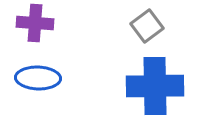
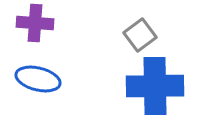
gray square: moved 7 px left, 9 px down
blue ellipse: moved 1 px down; rotated 12 degrees clockwise
